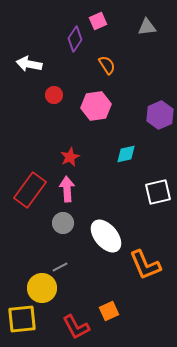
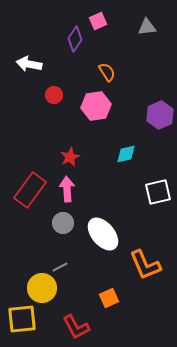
orange semicircle: moved 7 px down
white ellipse: moved 3 px left, 2 px up
orange square: moved 13 px up
